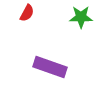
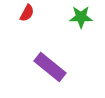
purple rectangle: rotated 20 degrees clockwise
